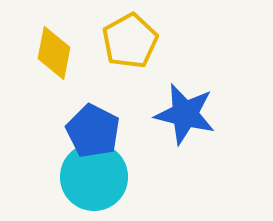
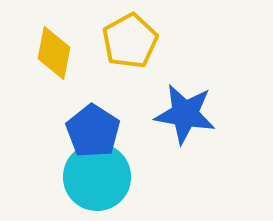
blue star: rotated 4 degrees counterclockwise
blue pentagon: rotated 6 degrees clockwise
cyan circle: moved 3 px right
